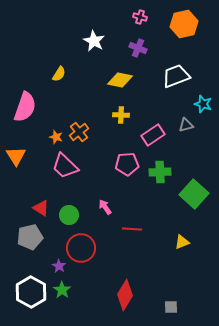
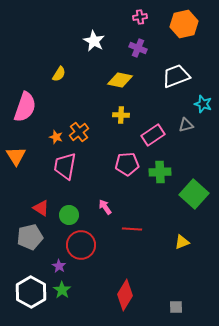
pink cross: rotated 24 degrees counterclockwise
pink trapezoid: rotated 56 degrees clockwise
red circle: moved 3 px up
gray square: moved 5 px right
